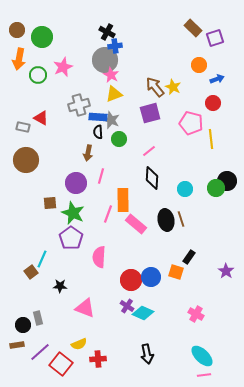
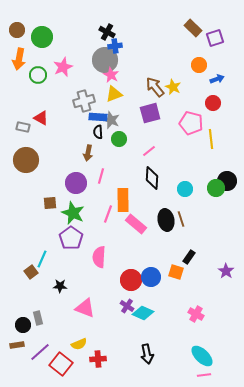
gray cross at (79, 105): moved 5 px right, 4 px up
